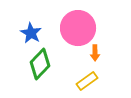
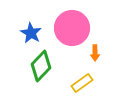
pink circle: moved 6 px left
green diamond: moved 1 px right, 2 px down
yellow rectangle: moved 5 px left, 2 px down
